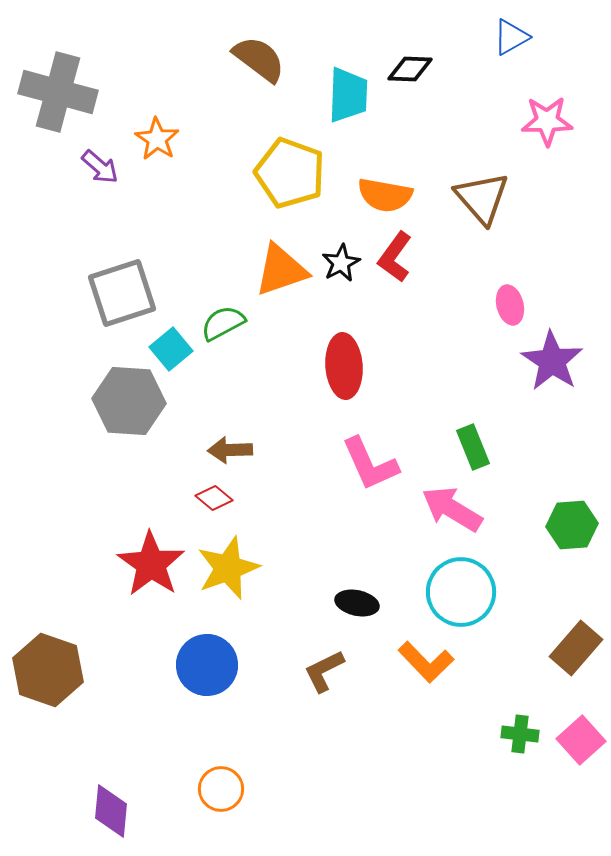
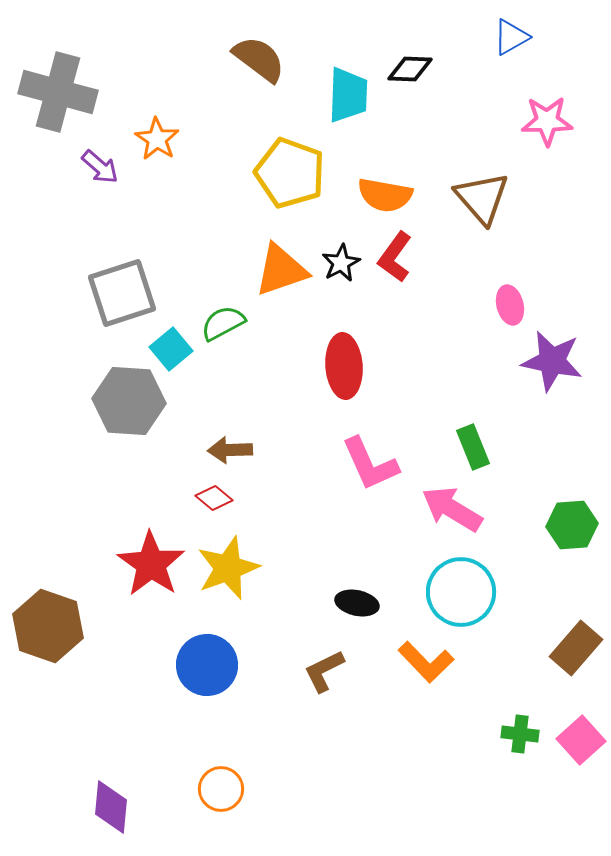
purple star: rotated 22 degrees counterclockwise
brown hexagon: moved 44 px up
purple diamond: moved 4 px up
